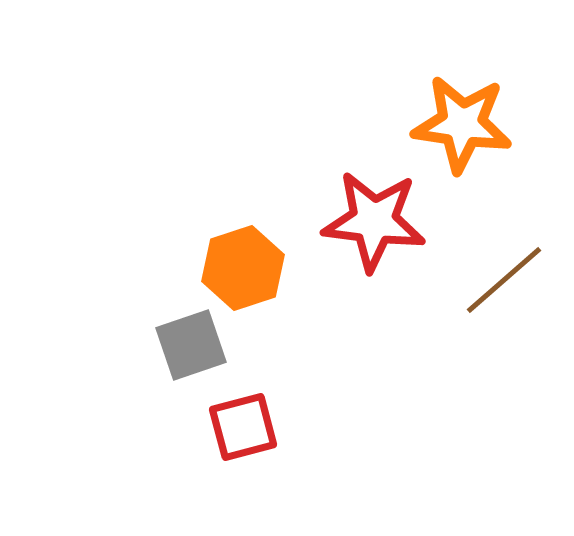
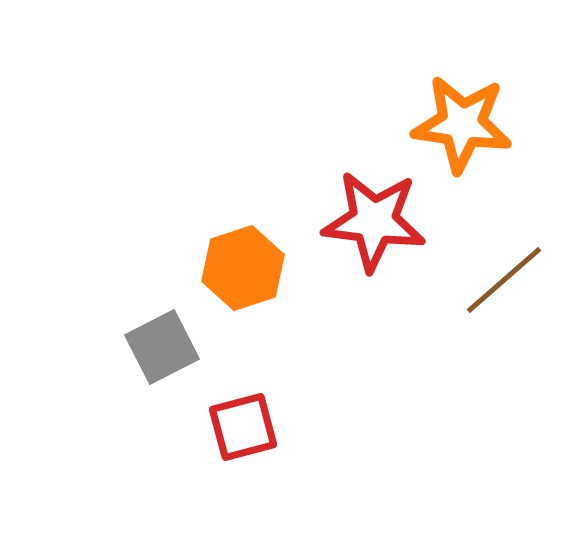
gray square: moved 29 px left, 2 px down; rotated 8 degrees counterclockwise
